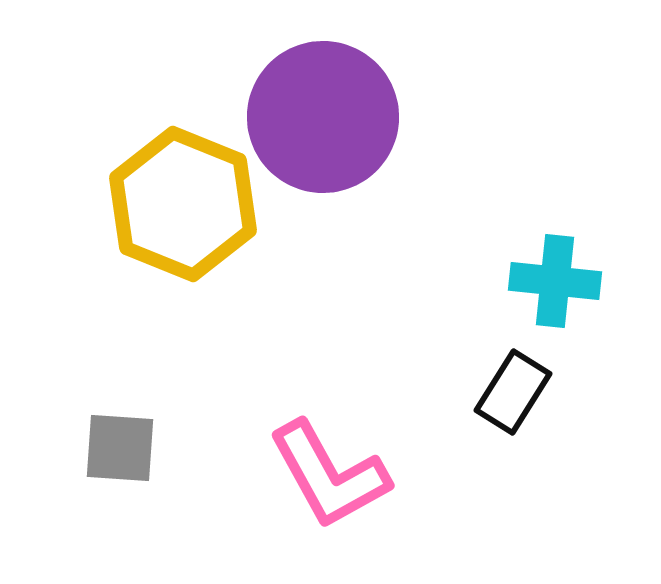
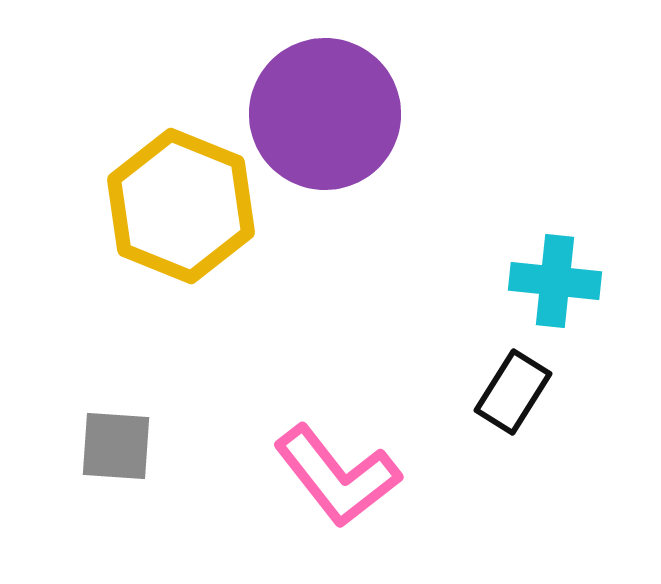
purple circle: moved 2 px right, 3 px up
yellow hexagon: moved 2 px left, 2 px down
gray square: moved 4 px left, 2 px up
pink L-shape: moved 8 px right, 1 px down; rotated 9 degrees counterclockwise
